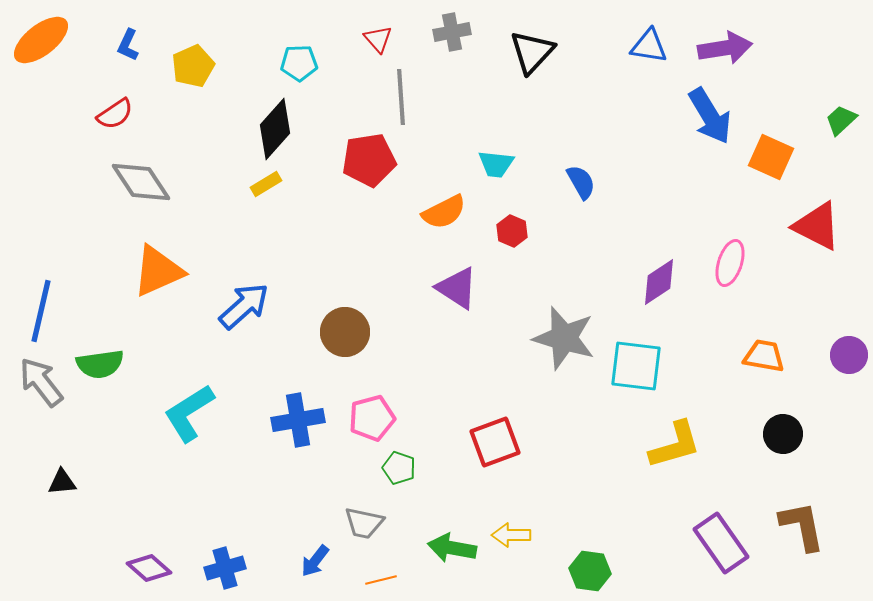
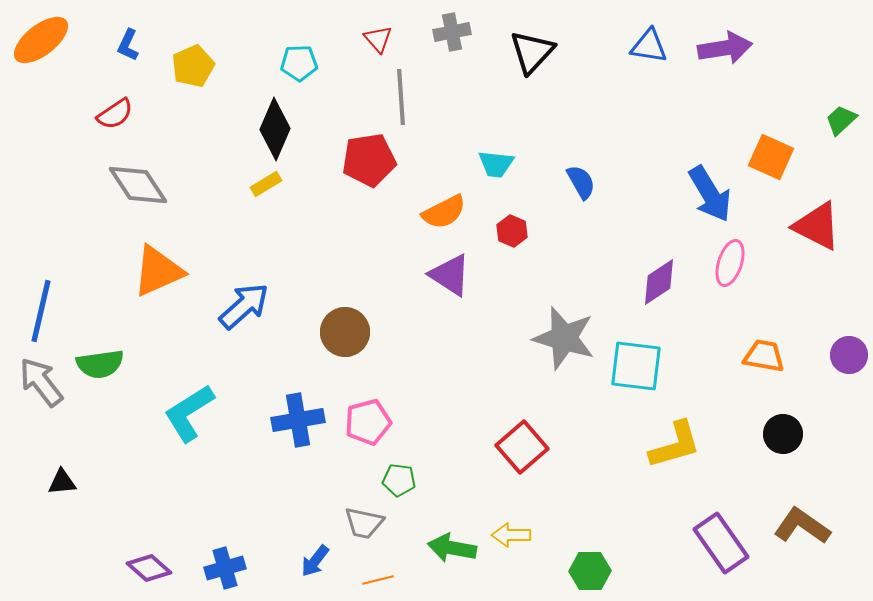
blue arrow at (710, 116): moved 78 px down
black diamond at (275, 129): rotated 18 degrees counterclockwise
gray diamond at (141, 182): moved 3 px left, 3 px down
purple triangle at (457, 288): moved 7 px left, 13 px up
pink pentagon at (372, 418): moved 4 px left, 4 px down
red square at (495, 442): moved 27 px right, 5 px down; rotated 21 degrees counterclockwise
green pentagon at (399, 468): moved 12 px down; rotated 12 degrees counterclockwise
brown L-shape at (802, 526): rotated 44 degrees counterclockwise
green hexagon at (590, 571): rotated 9 degrees counterclockwise
orange line at (381, 580): moved 3 px left
